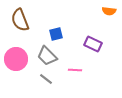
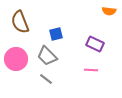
brown semicircle: moved 2 px down
purple rectangle: moved 2 px right
pink line: moved 16 px right
